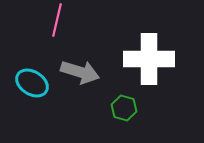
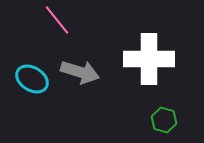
pink line: rotated 52 degrees counterclockwise
cyan ellipse: moved 4 px up
green hexagon: moved 40 px right, 12 px down
